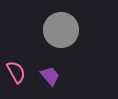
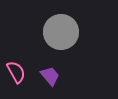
gray circle: moved 2 px down
